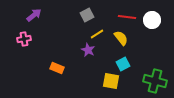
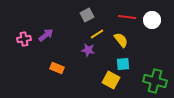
purple arrow: moved 12 px right, 20 px down
yellow semicircle: moved 2 px down
purple star: rotated 16 degrees counterclockwise
cyan square: rotated 24 degrees clockwise
yellow square: moved 1 px up; rotated 18 degrees clockwise
